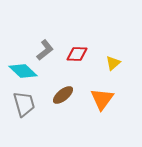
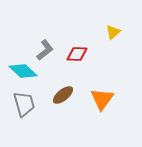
yellow triangle: moved 31 px up
